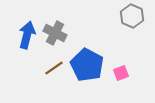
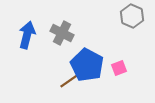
gray cross: moved 7 px right
brown line: moved 15 px right, 13 px down
pink square: moved 2 px left, 5 px up
